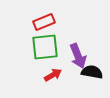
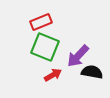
red rectangle: moved 3 px left
green square: rotated 28 degrees clockwise
purple arrow: rotated 65 degrees clockwise
